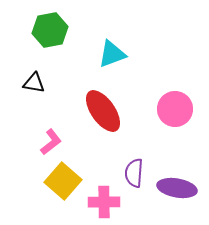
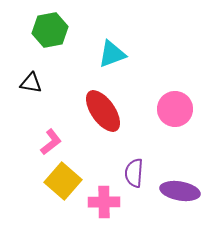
black triangle: moved 3 px left
purple ellipse: moved 3 px right, 3 px down
